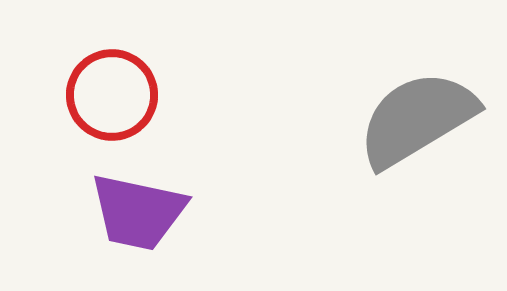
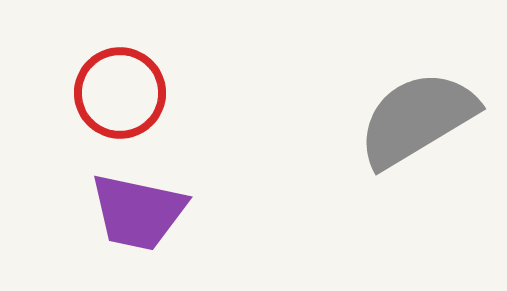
red circle: moved 8 px right, 2 px up
